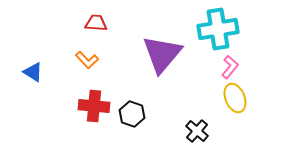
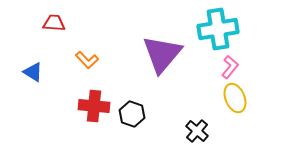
red trapezoid: moved 42 px left
